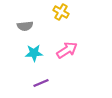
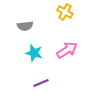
yellow cross: moved 4 px right
cyan star: rotated 18 degrees clockwise
